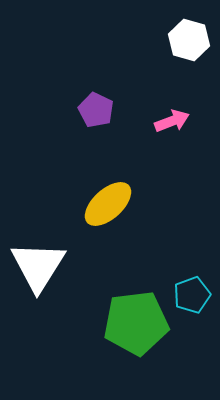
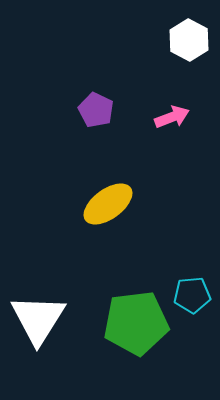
white hexagon: rotated 12 degrees clockwise
pink arrow: moved 4 px up
yellow ellipse: rotated 6 degrees clockwise
white triangle: moved 53 px down
cyan pentagon: rotated 15 degrees clockwise
